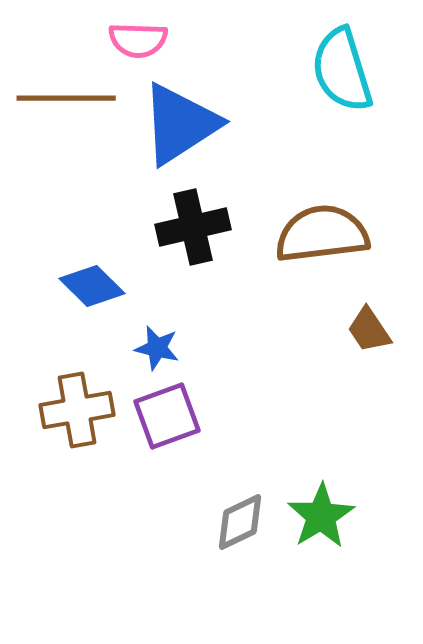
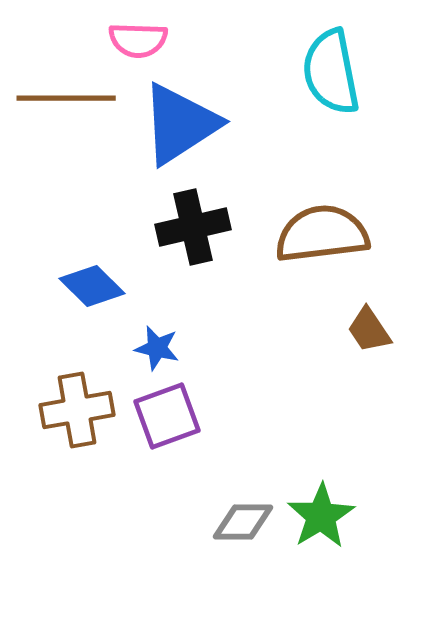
cyan semicircle: moved 11 px left, 2 px down; rotated 6 degrees clockwise
gray diamond: moved 3 px right; rotated 26 degrees clockwise
